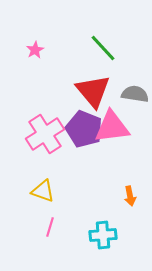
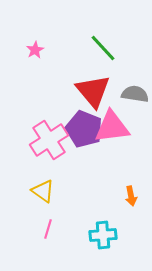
pink cross: moved 4 px right, 6 px down
yellow triangle: rotated 15 degrees clockwise
orange arrow: moved 1 px right
pink line: moved 2 px left, 2 px down
